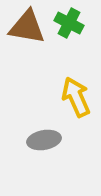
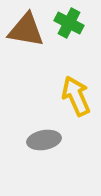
brown triangle: moved 1 px left, 3 px down
yellow arrow: moved 1 px up
